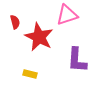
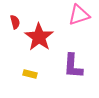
pink triangle: moved 12 px right
red star: rotated 8 degrees clockwise
purple L-shape: moved 4 px left, 6 px down
